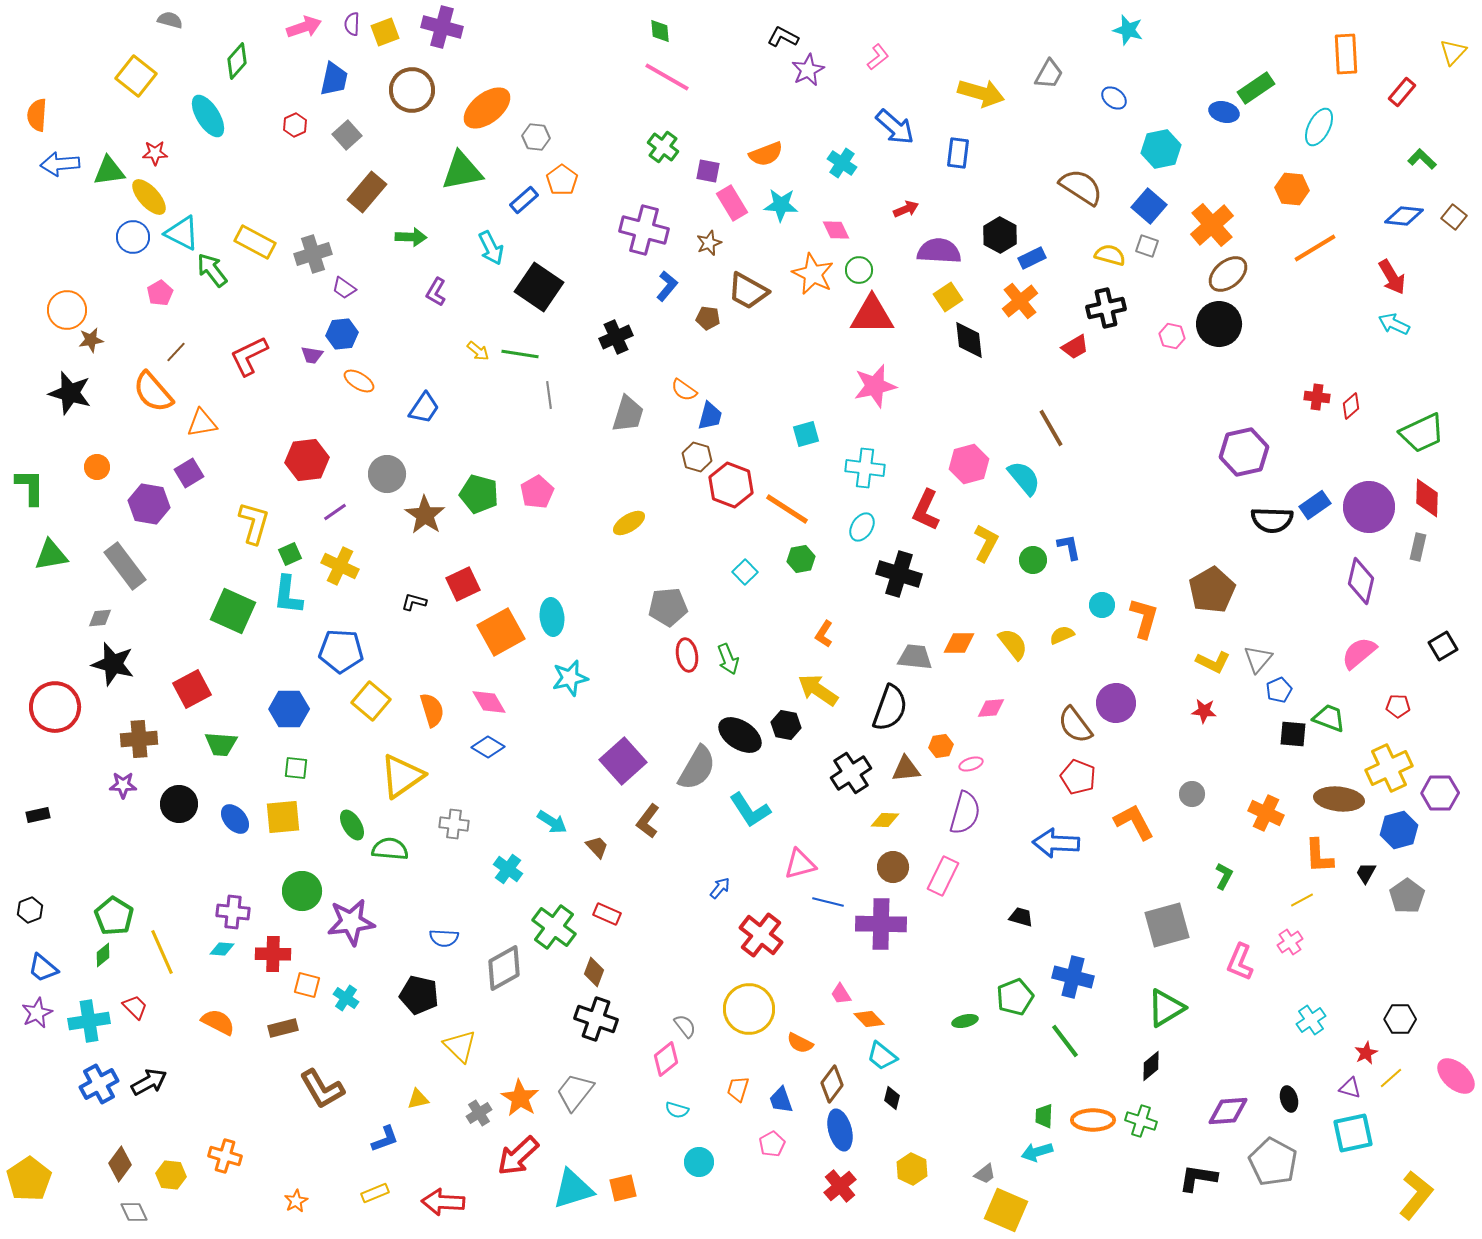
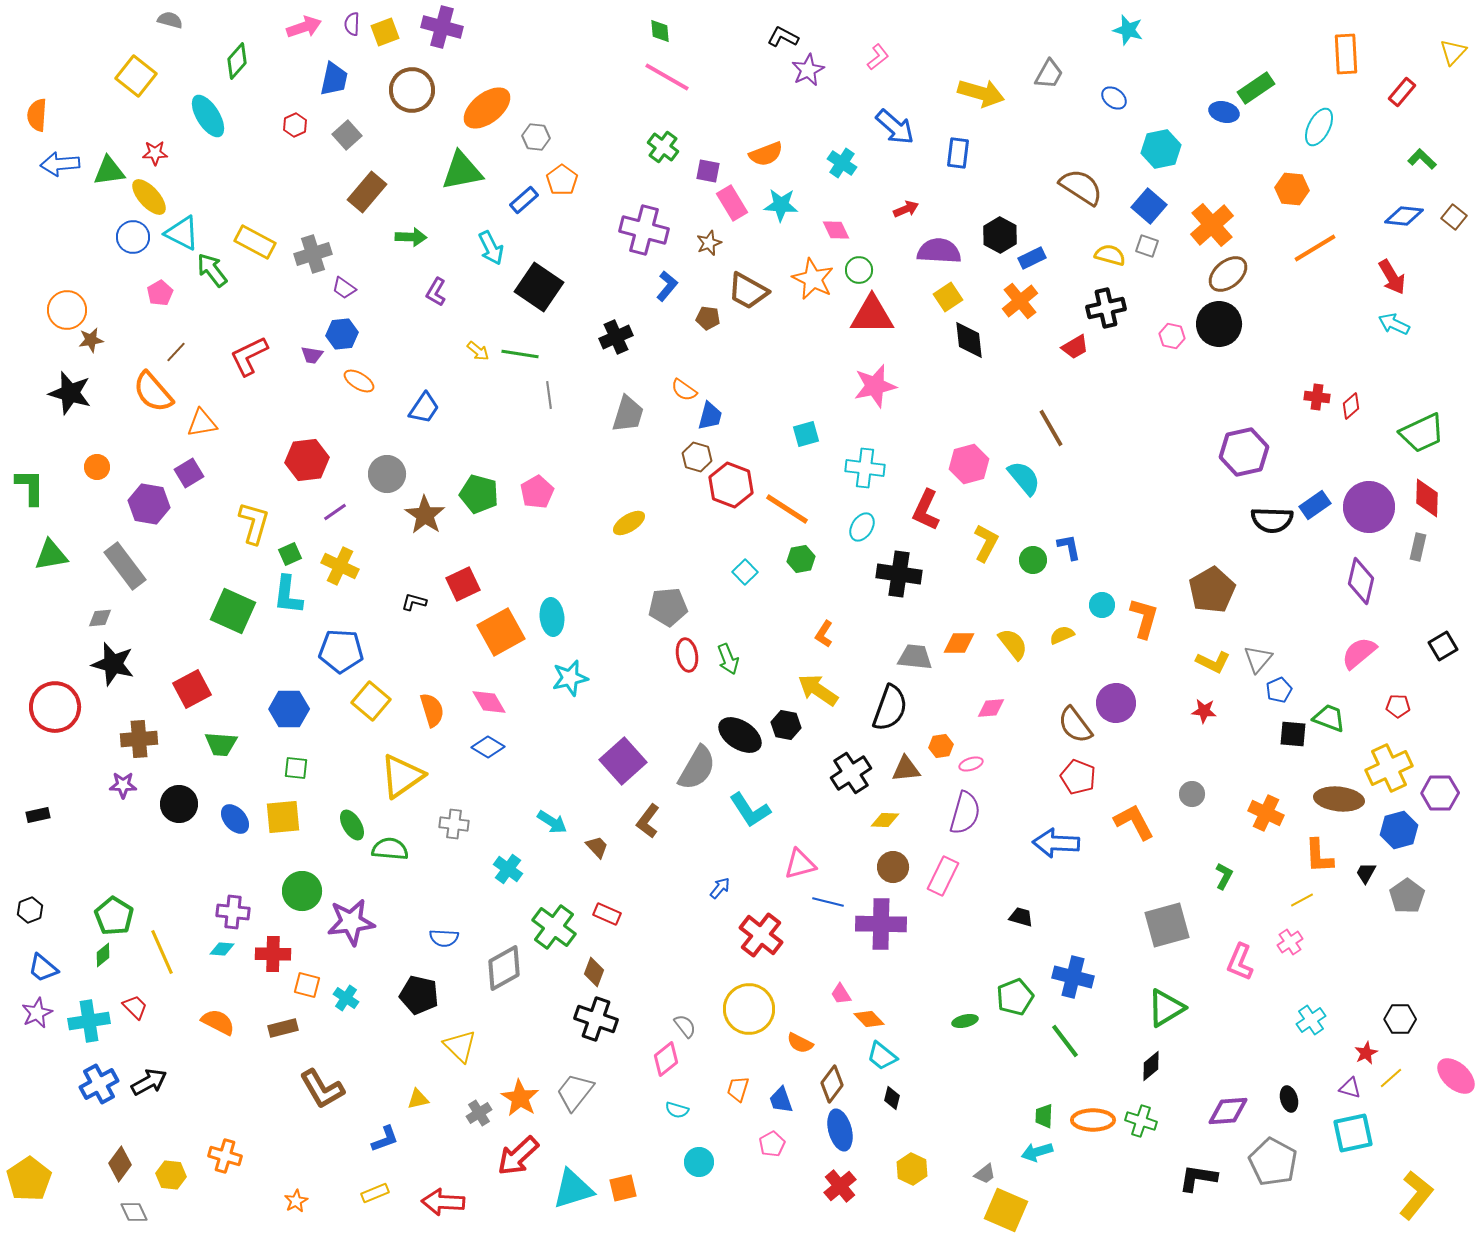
orange star at (813, 274): moved 5 px down
black cross at (899, 574): rotated 9 degrees counterclockwise
